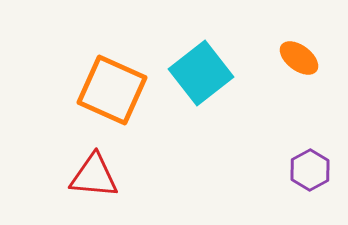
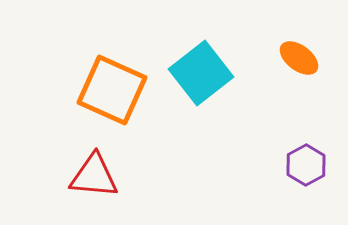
purple hexagon: moved 4 px left, 5 px up
